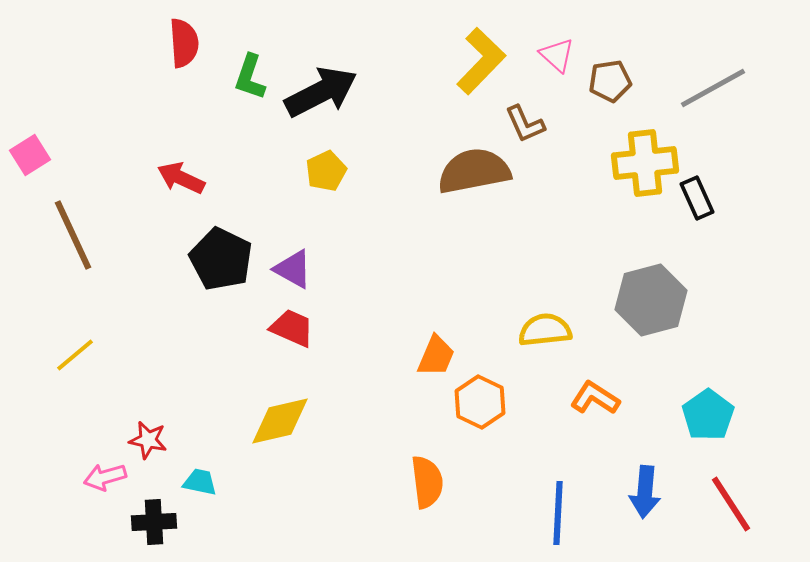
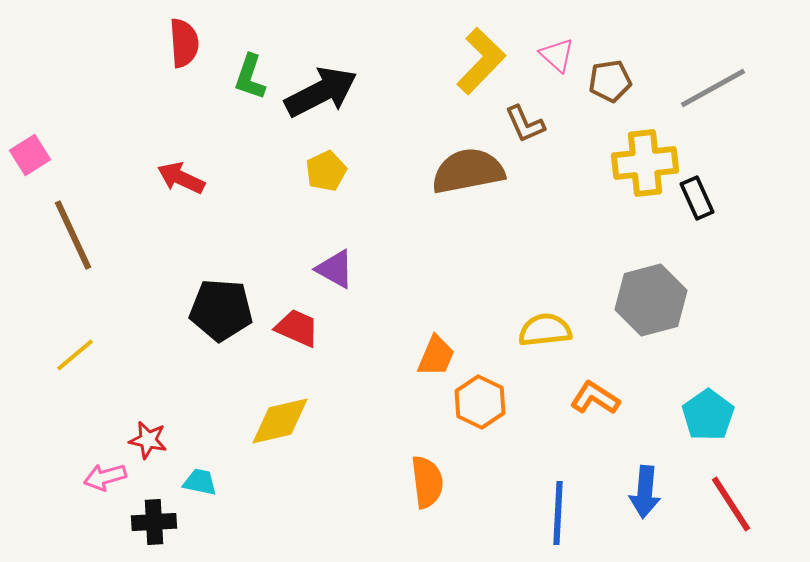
brown semicircle: moved 6 px left
black pentagon: moved 51 px down; rotated 22 degrees counterclockwise
purple triangle: moved 42 px right
red trapezoid: moved 5 px right
